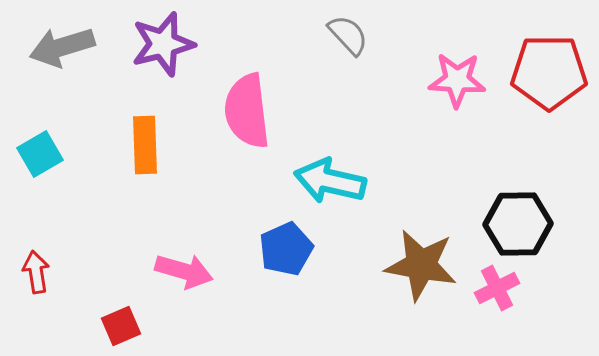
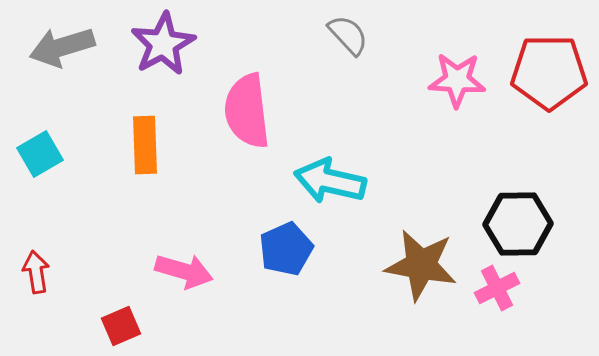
purple star: rotated 14 degrees counterclockwise
